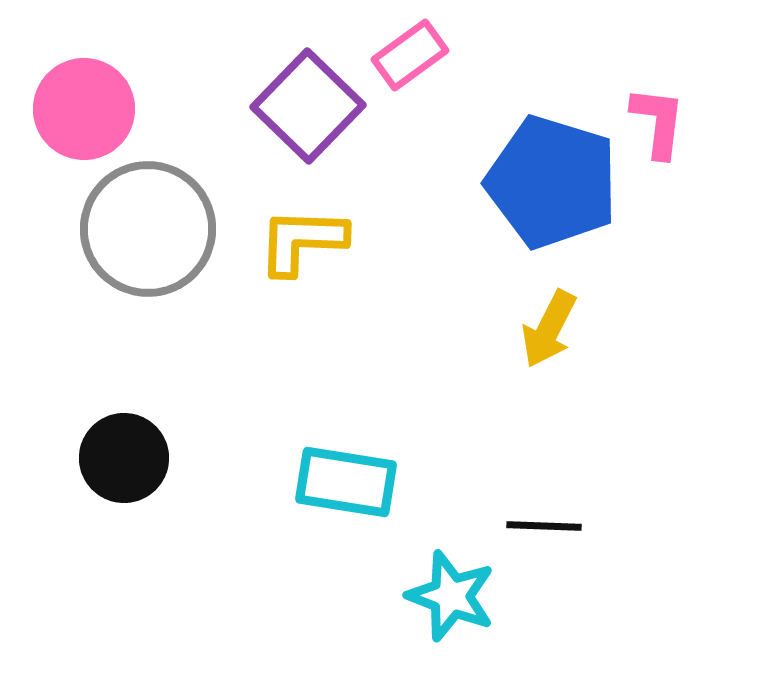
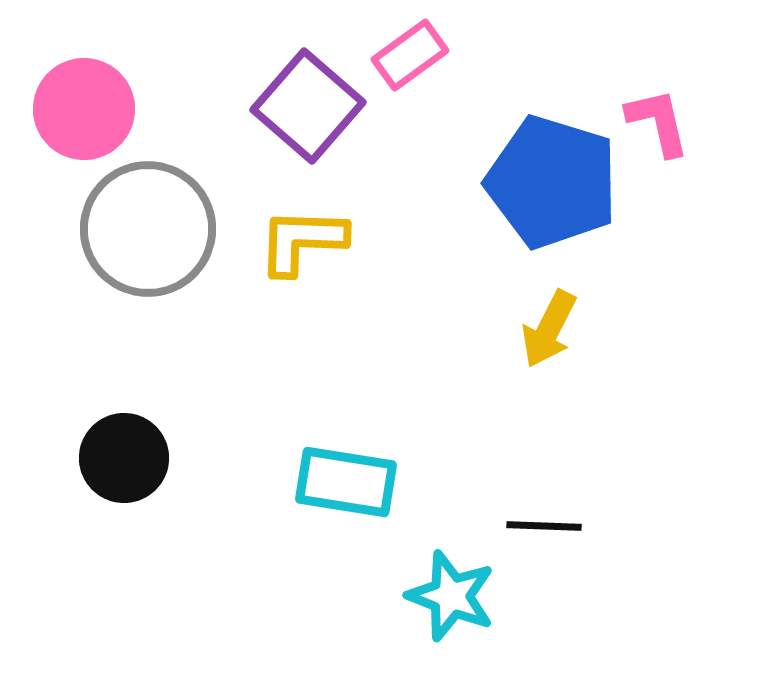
purple square: rotated 3 degrees counterclockwise
pink L-shape: rotated 20 degrees counterclockwise
